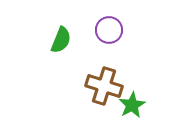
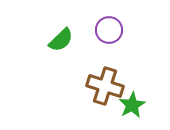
green semicircle: rotated 24 degrees clockwise
brown cross: moved 1 px right
